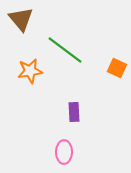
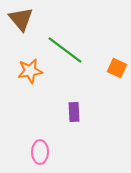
pink ellipse: moved 24 px left
